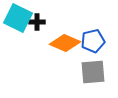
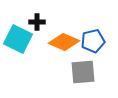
cyan square: moved 21 px down
orange diamond: moved 1 px left, 1 px up
gray square: moved 10 px left
